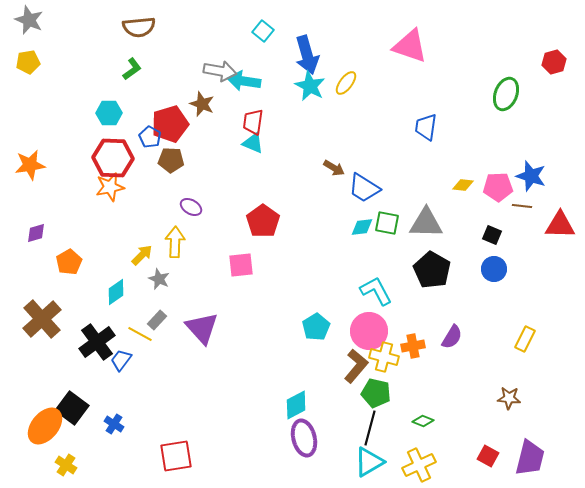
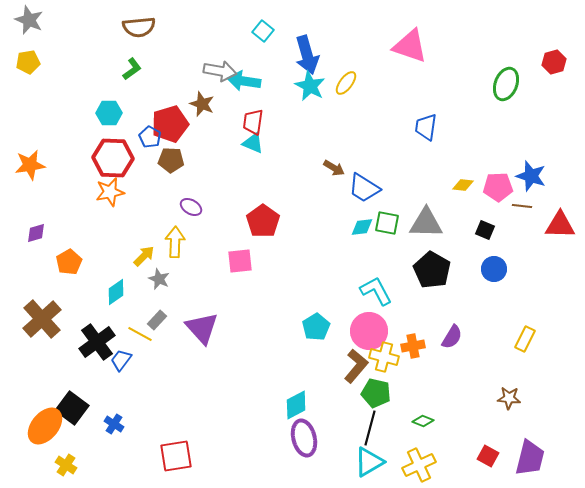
green ellipse at (506, 94): moved 10 px up
orange star at (110, 187): moved 5 px down
black square at (492, 235): moved 7 px left, 5 px up
yellow arrow at (142, 255): moved 2 px right, 1 px down
pink square at (241, 265): moved 1 px left, 4 px up
